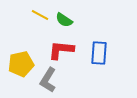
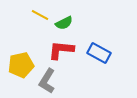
green semicircle: moved 3 px down; rotated 60 degrees counterclockwise
blue rectangle: rotated 65 degrees counterclockwise
yellow pentagon: moved 1 px down
gray L-shape: moved 1 px left, 1 px down
